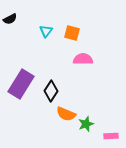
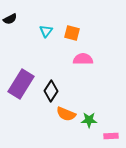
green star: moved 3 px right, 4 px up; rotated 21 degrees clockwise
